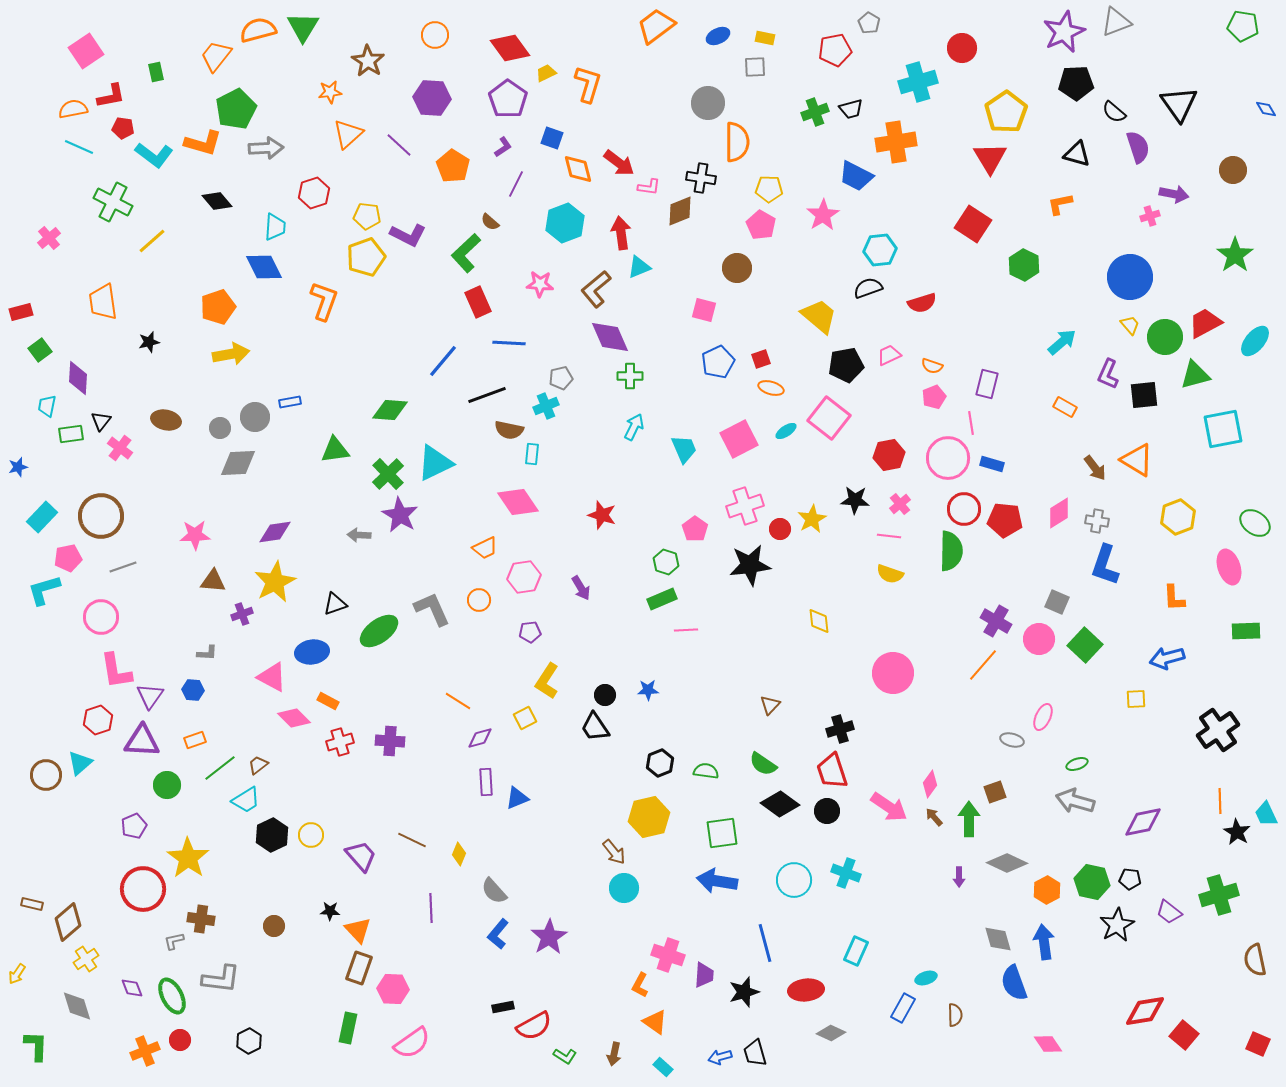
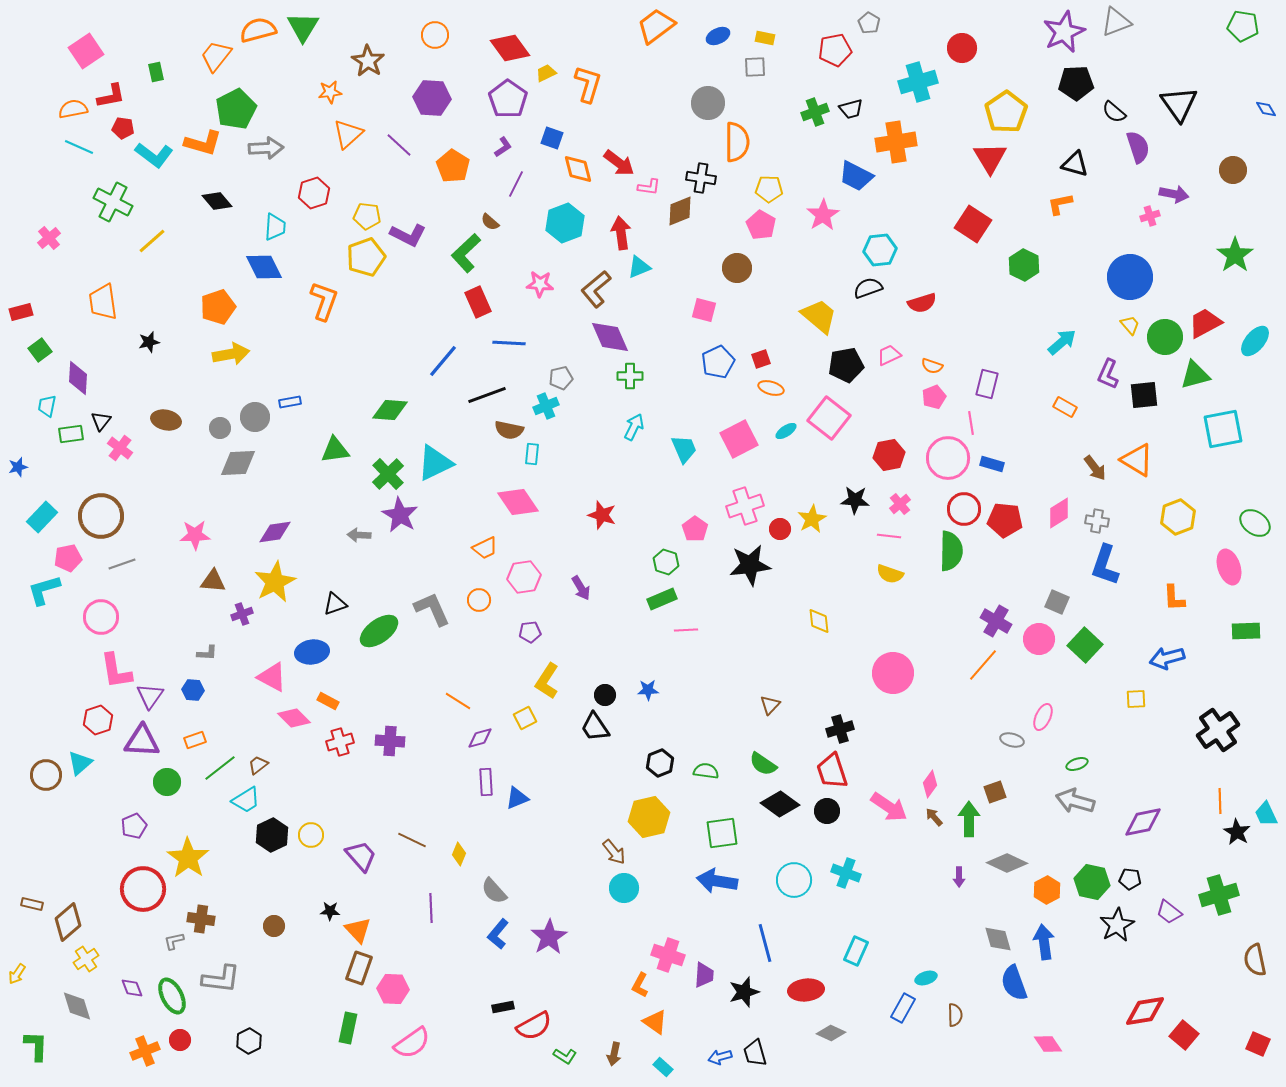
black triangle at (1077, 154): moved 2 px left, 10 px down
gray line at (123, 567): moved 1 px left, 3 px up
green circle at (167, 785): moved 3 px up
